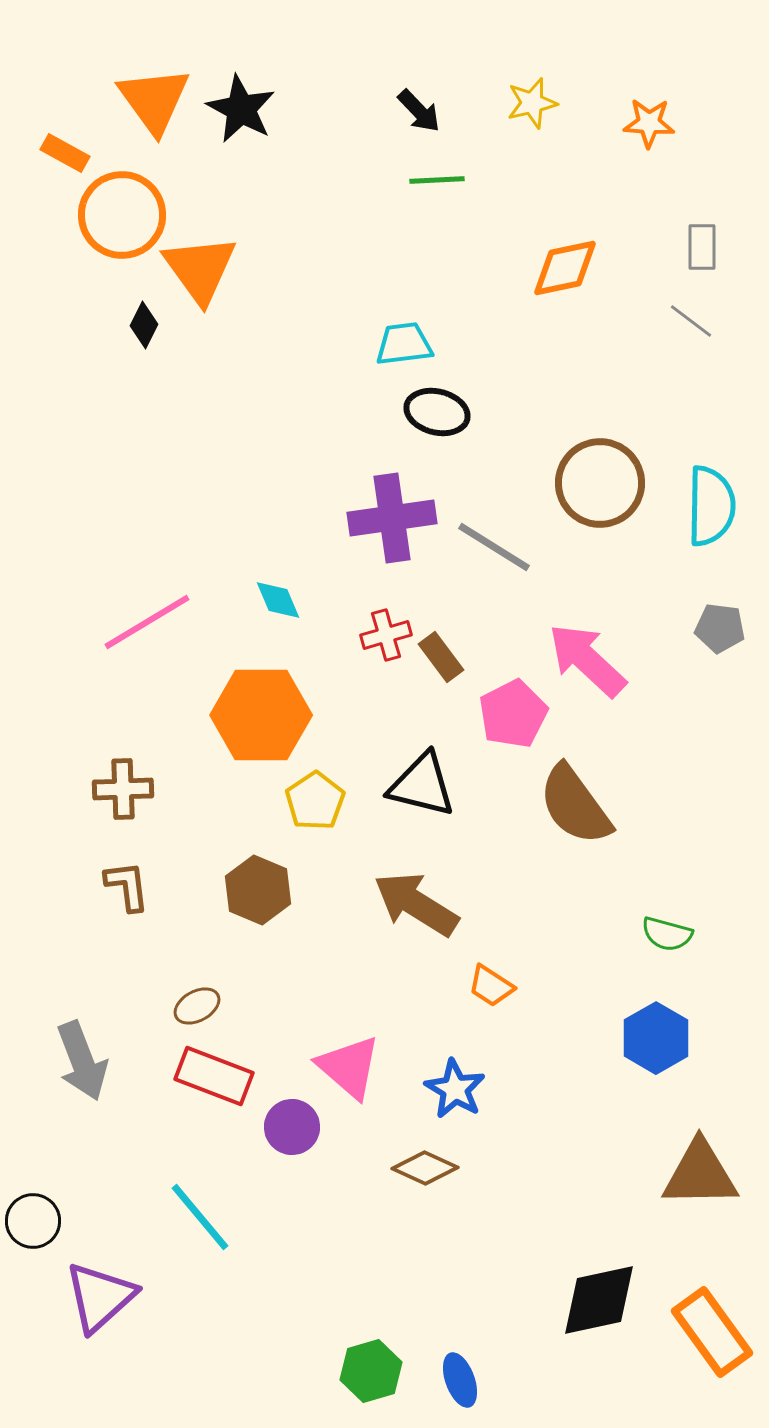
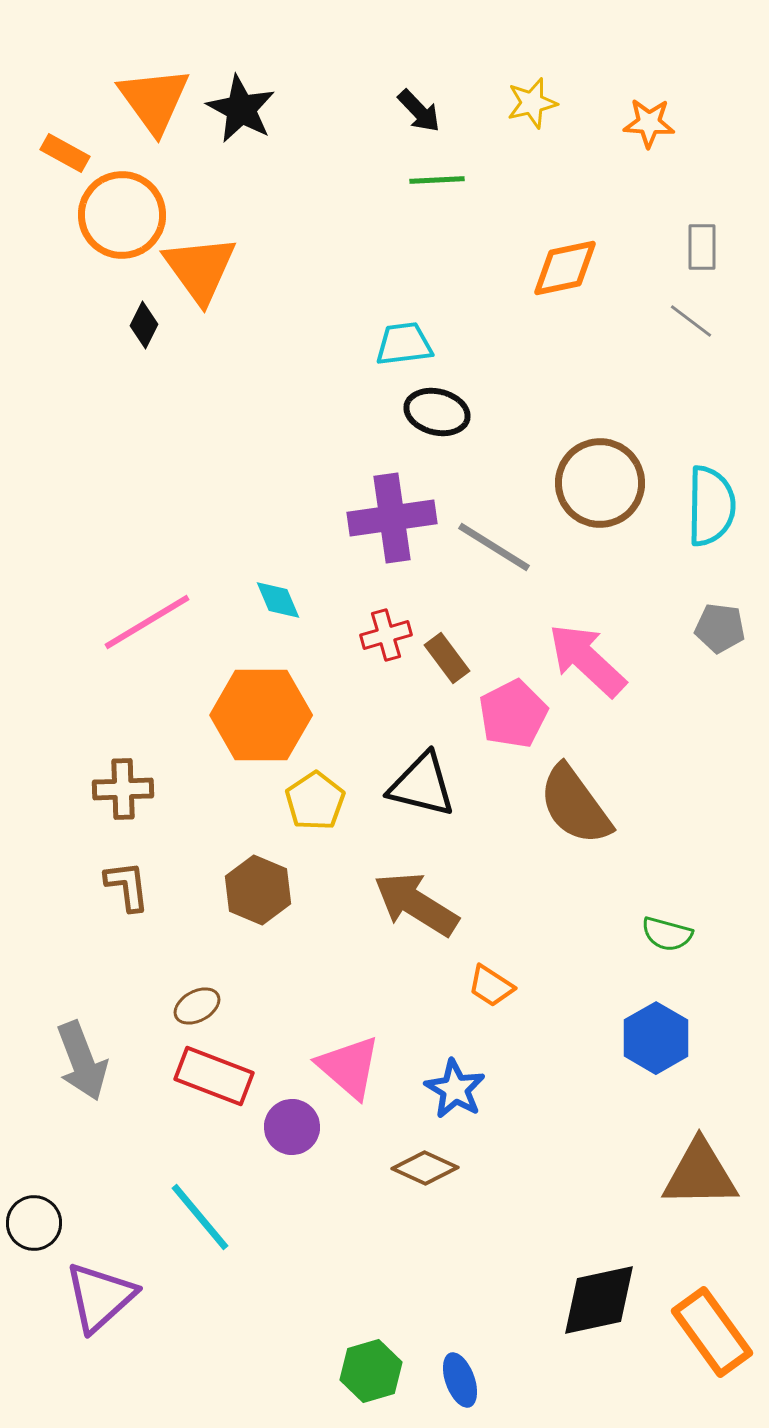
brown rectangle at (441, 657): moved 6 px right, 1 px down
black circle at (33, 1221): moved 1 px right, 2 px down
